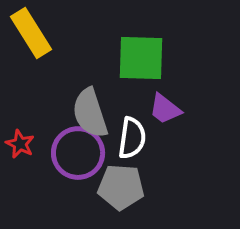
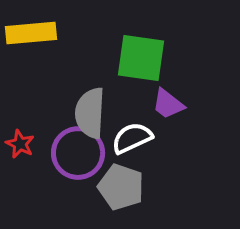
yellow rectangle: rotated 63 degrees counterclockwise
green square: rotated 6 degrees clockwise
purple trapezoid: moved 3 px right, 5 px up
gray semicircle: rotated 21 degrees clockwise
white semicircle: rotated 123 degrees counterclockwise
gray pentagon: rotated 15 degrees clockwise
